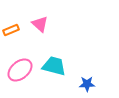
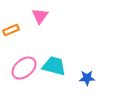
pink triangle: moved 8 px up; rotated 24 degrees clockwise
pink ellipse: moved 4 px right, 2 px up
blue star: moved 6 px up
